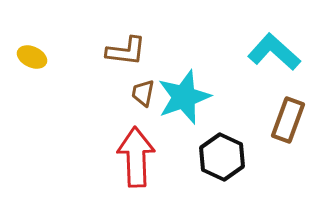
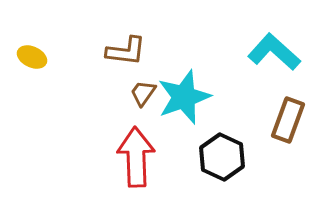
brown trapezoid: rotated 24 degrees clockwise
